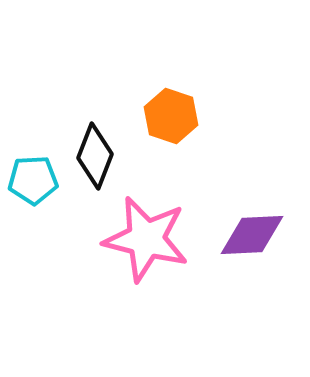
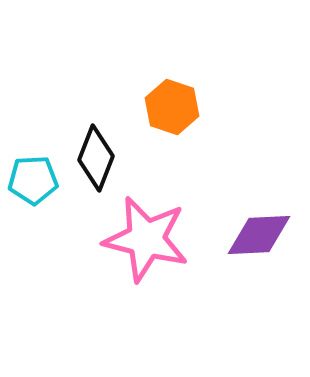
orange hexagon: moved 1 px right, 9 px up
black diamond: moved 1 px right, 2 px down
purple diamond: moved 7 px right
